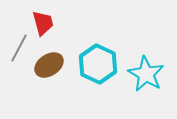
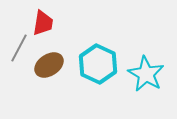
red trapezoid: rotated 24 degrees clockwise
